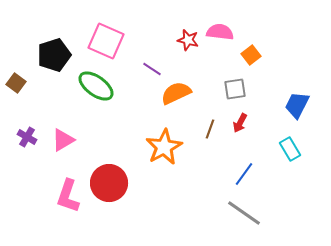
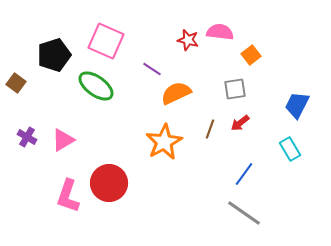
red arrow: rotated 24 degrees clockwise
orange star: moved 5 px up
